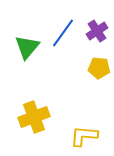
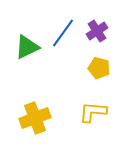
green triangle: rotated 24 degrees clockwise
yellow pentagon: rotated 10 degrees clockwise
yellow cross: moved 1 px right, 1 px down
yellow L-shape: moved 9 px right, 24 px up
